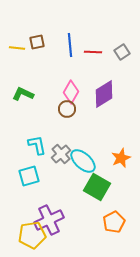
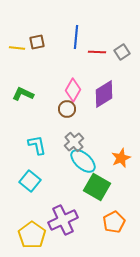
blue line: moved 6 px right, 8 px up; rotated 10 degrees clockwise
red line: moved 4 px right
pink diamond: moved 2 px right, 2 px up
gray cross: moved 13 px right, 12 px up
cyan square: moved 1 px right, 5 px down; rotated 35 degrees counterclockwise
purple cross: moved 14 px right
yellow pentagon: rotated 28 degrees counterclockwise
